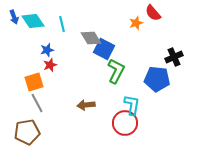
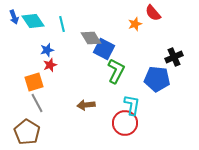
orange star: moved 1 px left, 1 px down
brown pentagon: rotated 30 degrees counterclockwise
